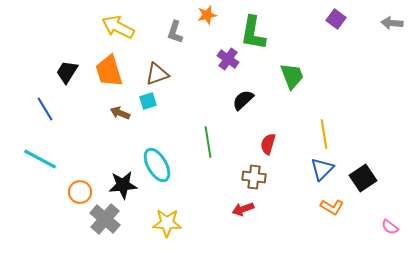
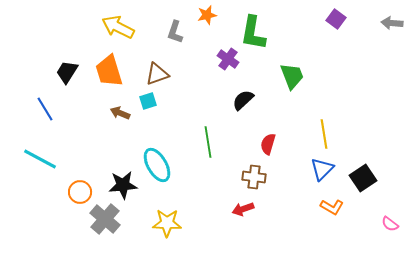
pink semicircle: moved 3 px up
